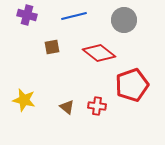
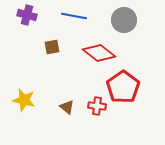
blue line: rotated 25 degrees clockwise
red pentagon: moved 9 px left, 2 px down; rotated 16 degrees counterclockwise
